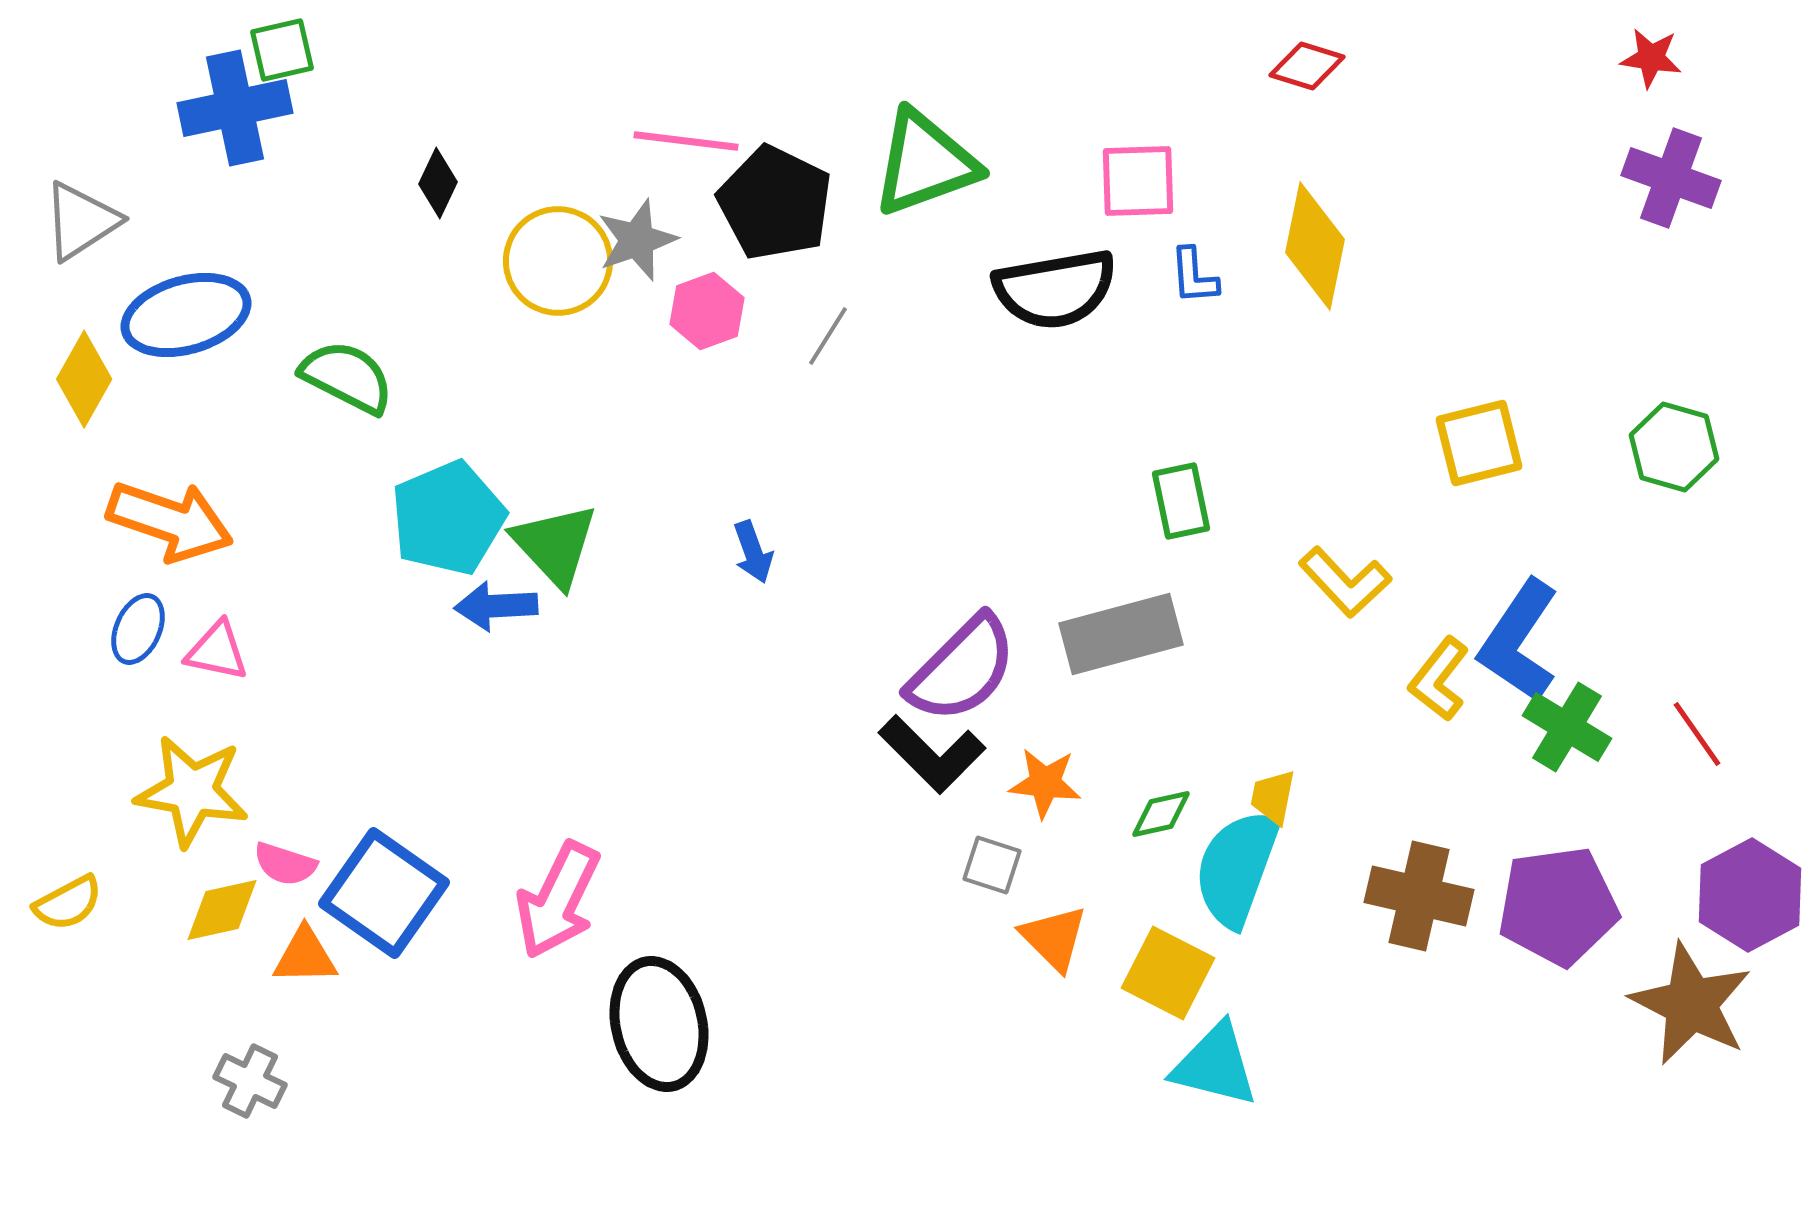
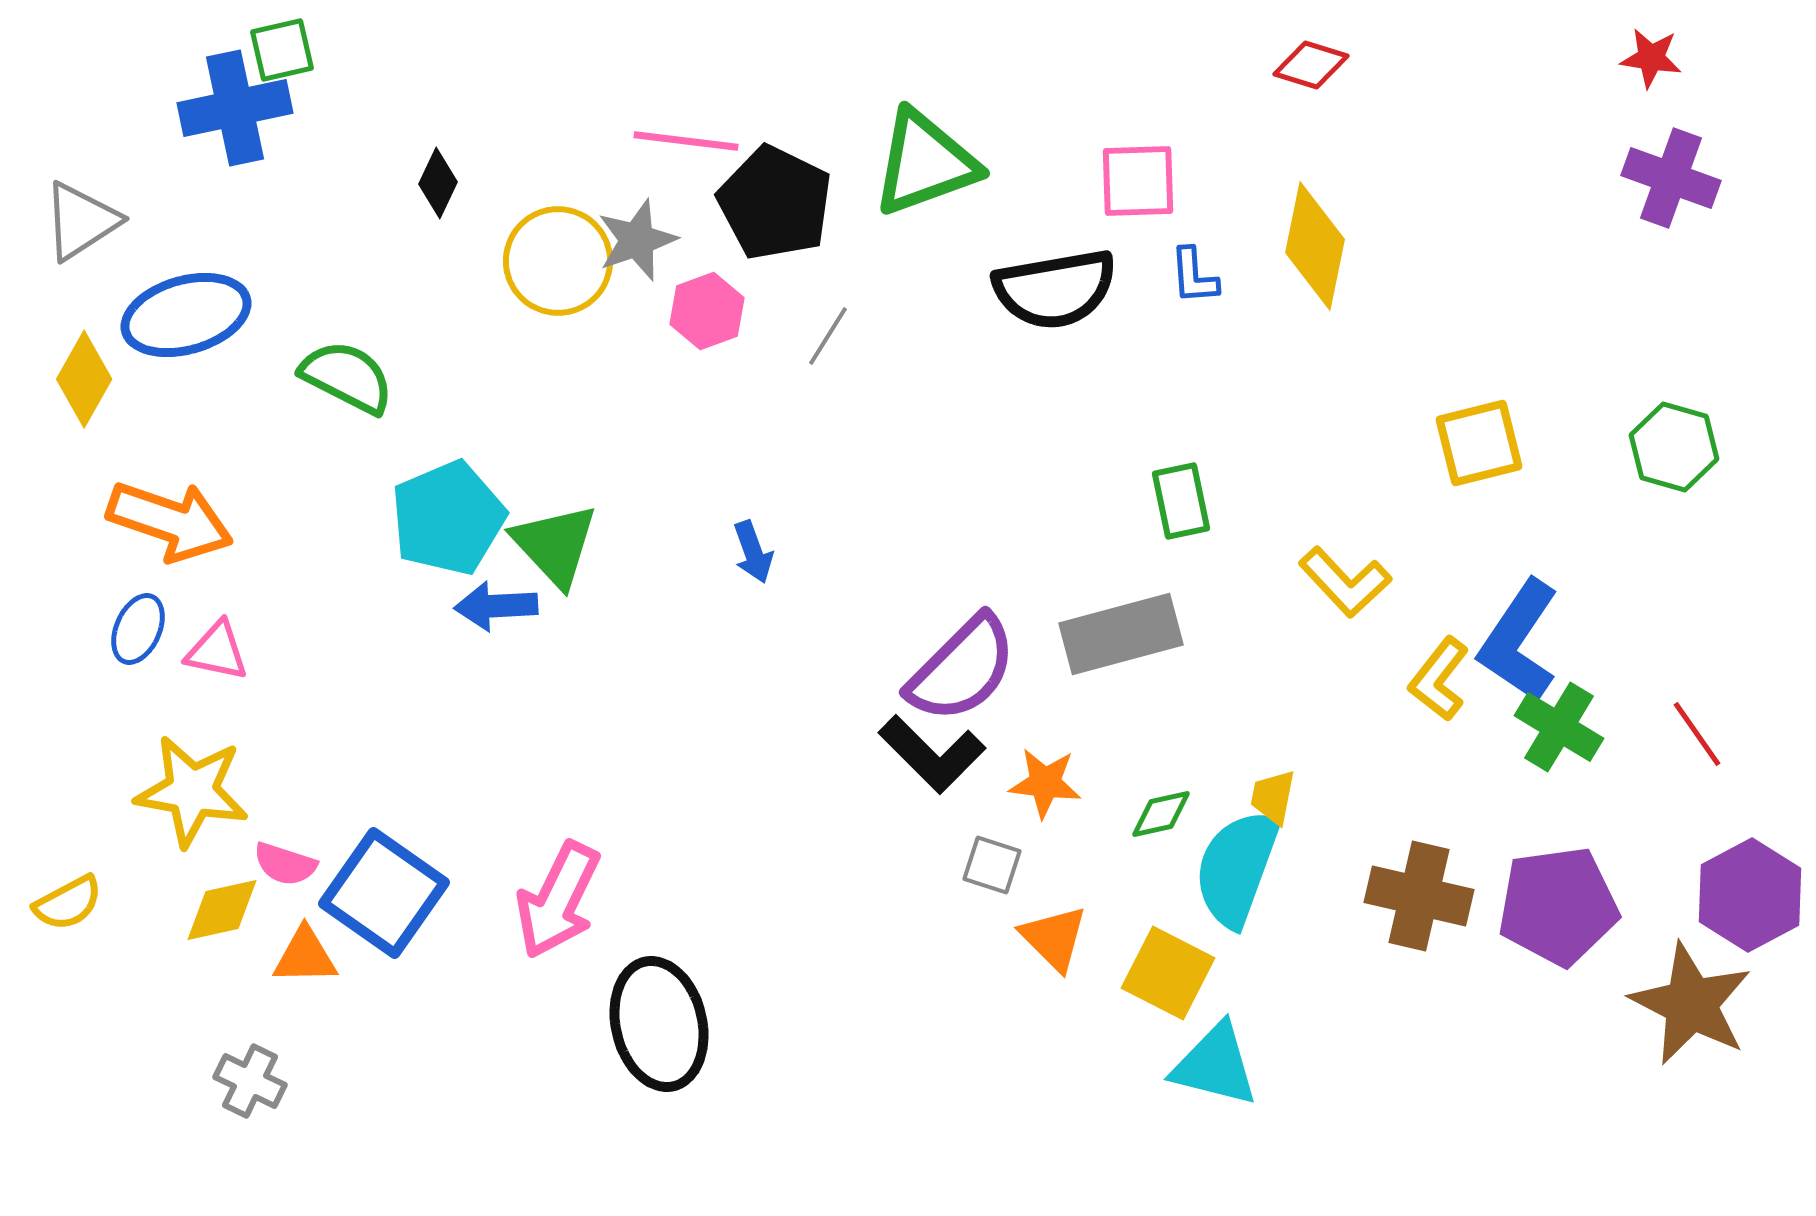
red diamond at (1307, 66): moved 4 px right, 1 px up
green cross at (1567, 727): moved 8 px left
